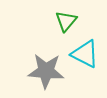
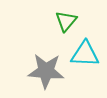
cyan triangle: rotated 24 degrees counterclockwise
